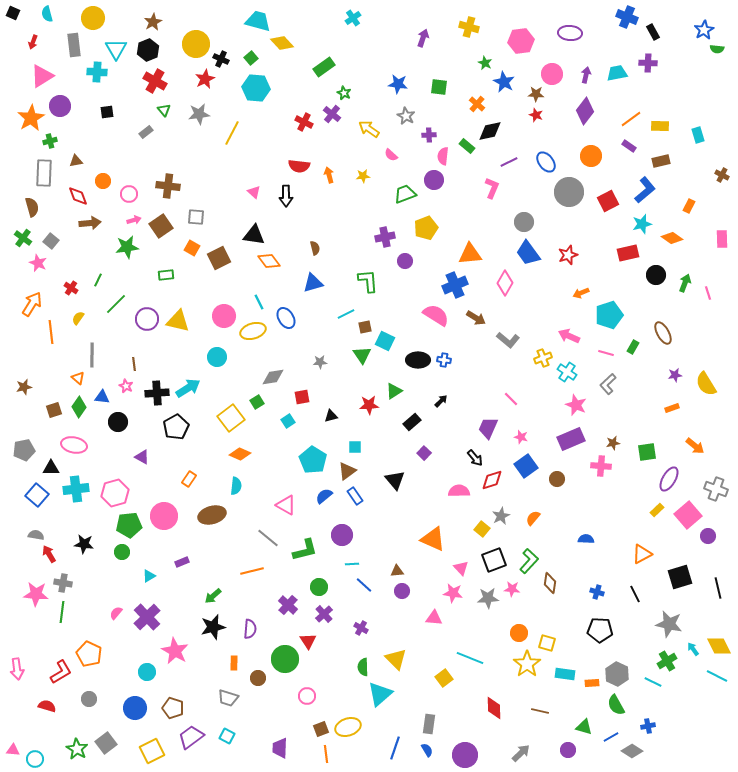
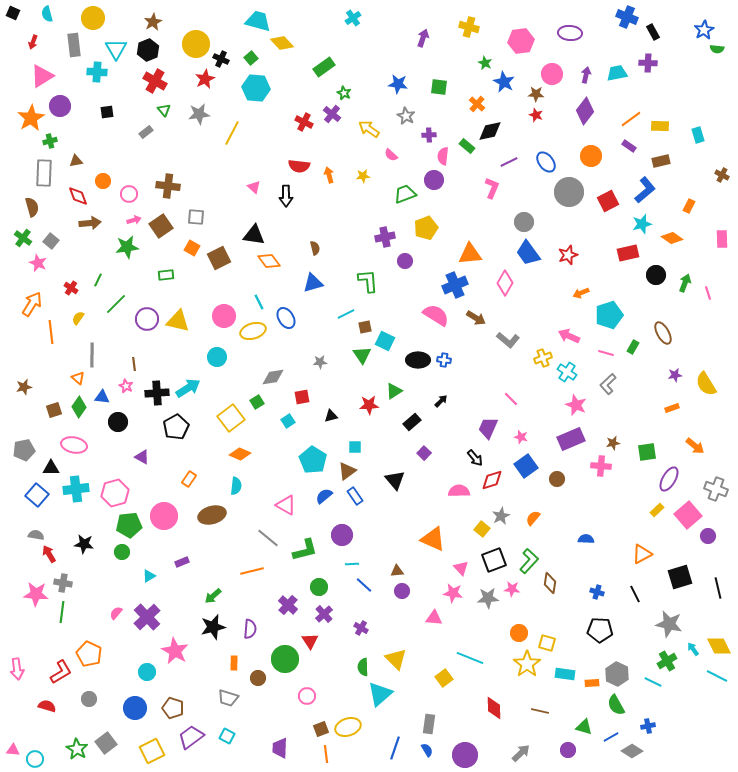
pink triangle at (254, 192): moved 5 px up
red triangle at (308, 641): moved 2 px right
